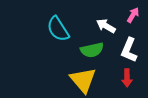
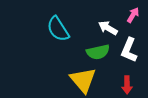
white arrow: moved 2 px right, 2 px down
green semicircle: moved 6 px right, 2 px down
red arrow: moved 7 px down
